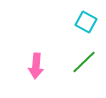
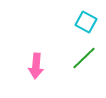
green line: moved 4 px up
